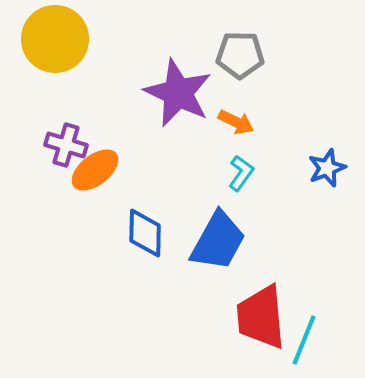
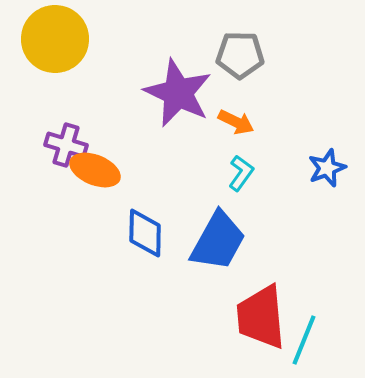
orange ellipse: rotated 60 degrees clockwise
